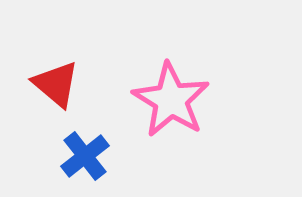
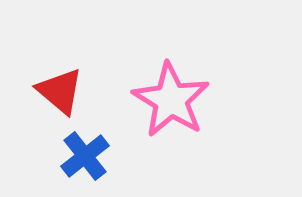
red triangle: moved 4 px right, 7 px down
